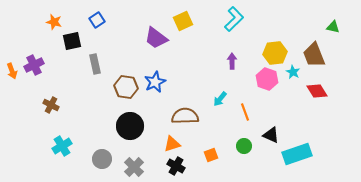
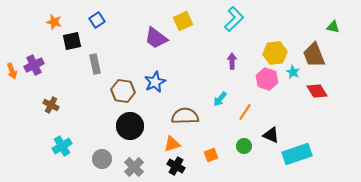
brown hexagon: moved 3 px left, 4 px down
orange line: rotated 54 degrees clockwise
